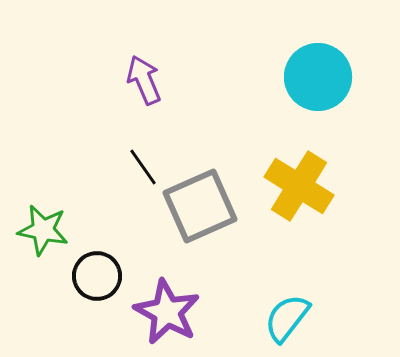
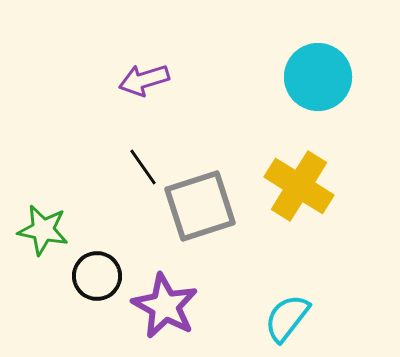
purple arrow: rotated 84 degrees counterclockwise
gray square: rotated 6 degrees clockwise
purple star: moved 2 px left, 6 px up
